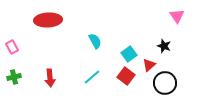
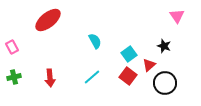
red ellipse: rotated 36 degrees counterclockwise
red square: moved 2 px right
